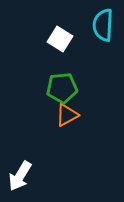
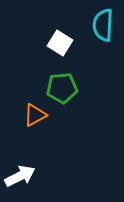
white square: moved 4 px down
orange triangle: moved 32 px left
white arrow: rotated 148 degrees counterclockwise
